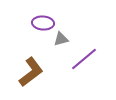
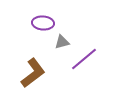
gray triangle: moved 1 px right, 3 px down
brown L-shape: moved 2 px right, 1 px down
